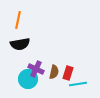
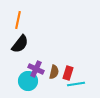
black semicircle: rotated 42 degrees counterclockwise
cyan circle: moved 2 px down
cyan line: moved 2 px left
